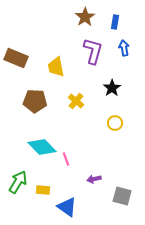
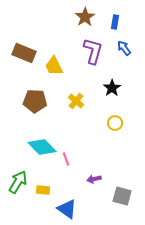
blue arrow: rotated 28 degrees counterclockwise
brown rectangle: moved 8 px right, 5 px up
yellow trapezoid: moved 2 px left, 1 px up; rotated 15 degrees counterclockwise
blue triangle: moved 2 px down
